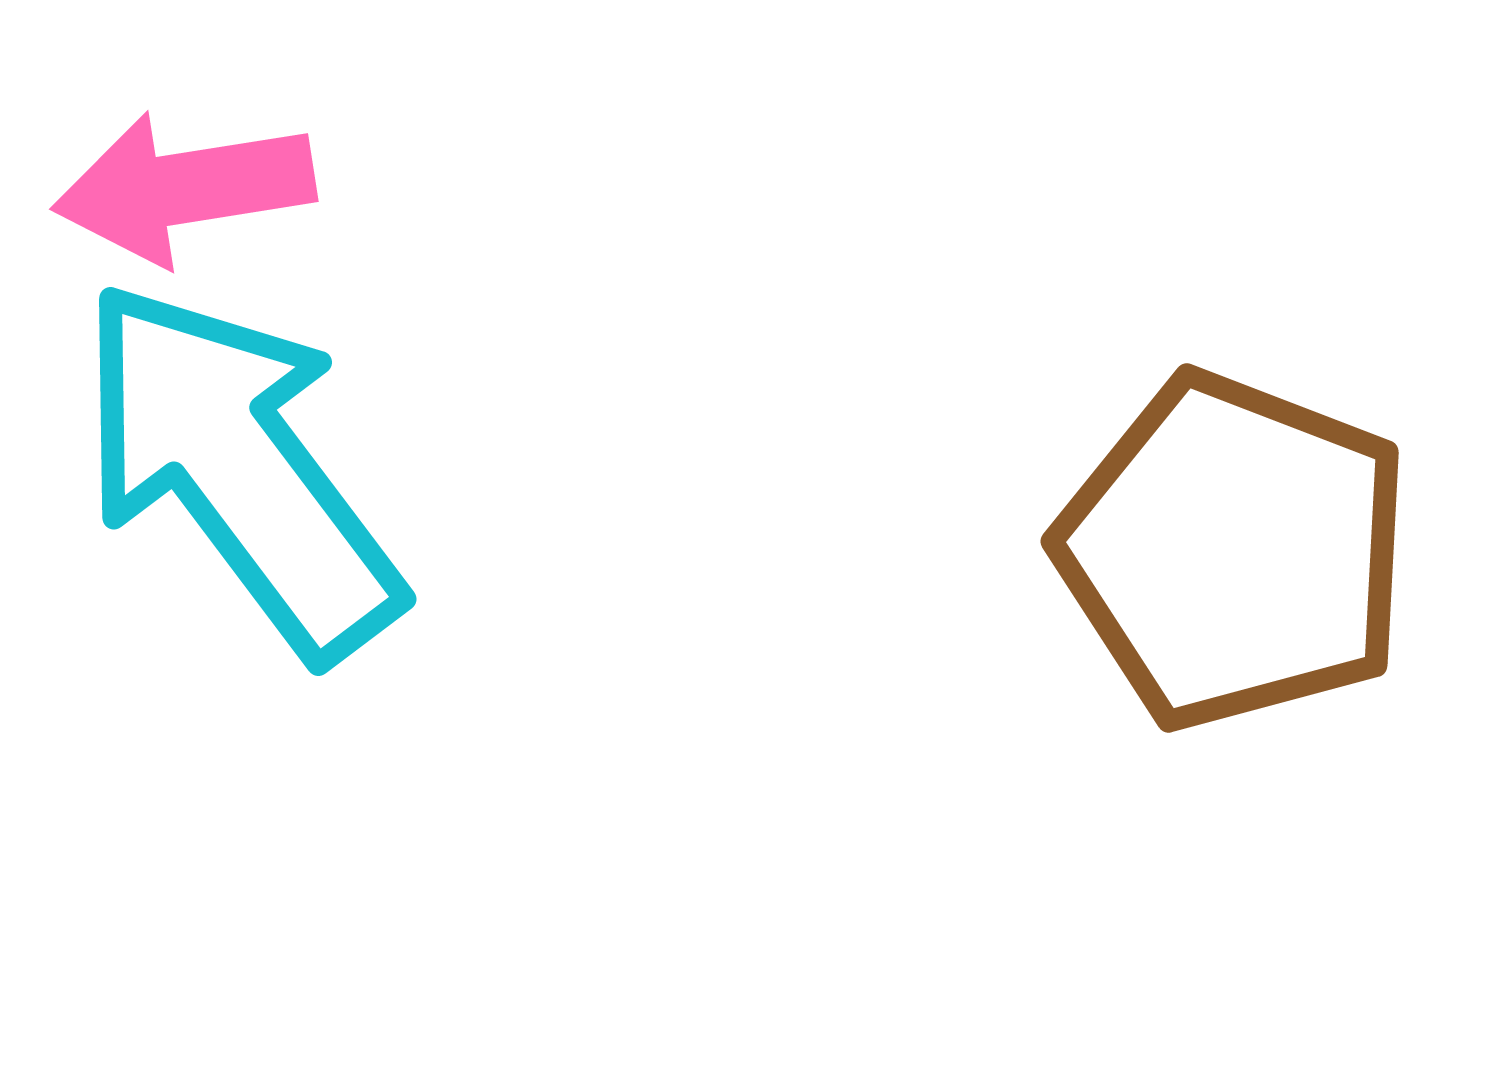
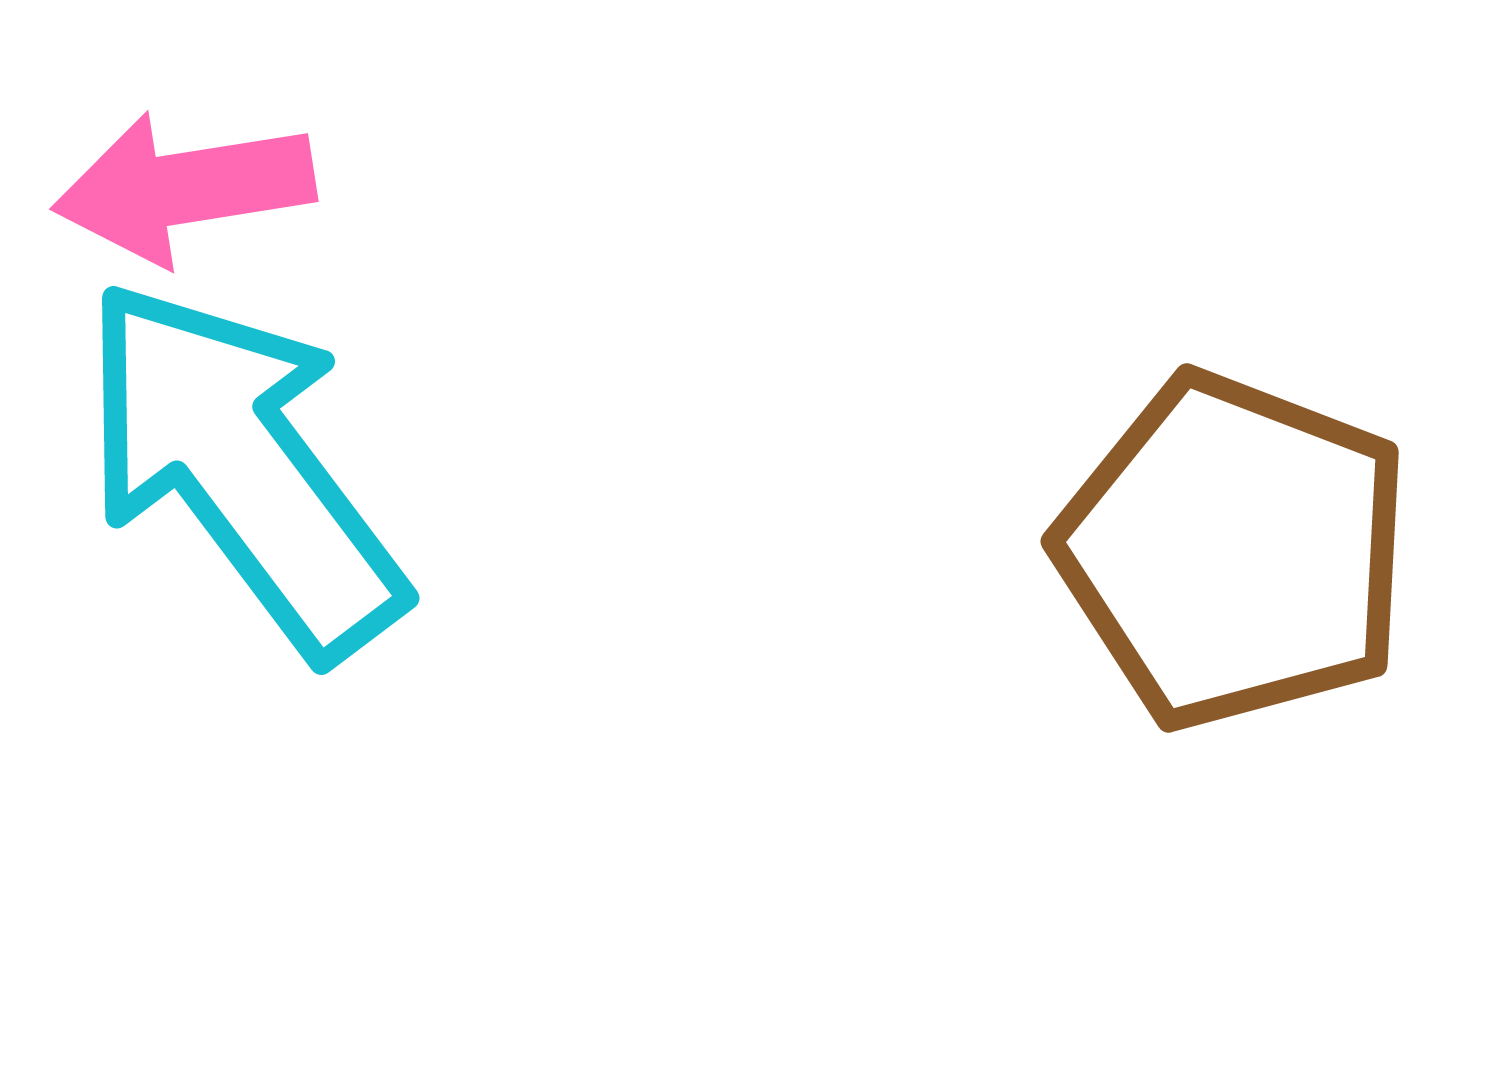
cyan arrow: moved 3 px right, 1 px up
